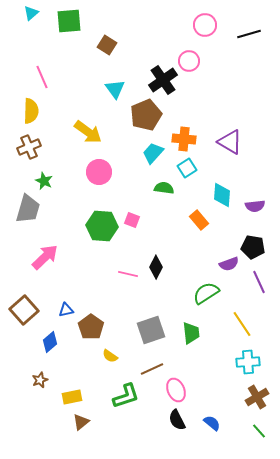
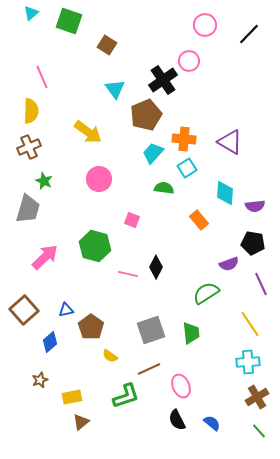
green square at (69, 21): rotated 24 degrees clockwise
black line at (249, 34): rotated 30 degrees counterclockwise
pink circle at (99, 172): moved 7 px down
cyan diamond at (222, 195): moved 3 px right, 2 px up
green hexagon at (102, 226): moved 7 px left, 20 px down; rotated 12 degrees clockwise
black pentagon at (253, 247): moved 4 px up
purple line at (259, 282): moved 2 px right, 2 px down
yellow line at (242, 324): moved 8 px right
brown line at (152, 369): moved 3 px left
pink ellipse at (176, 390): moved 5 px right, 4 px up
